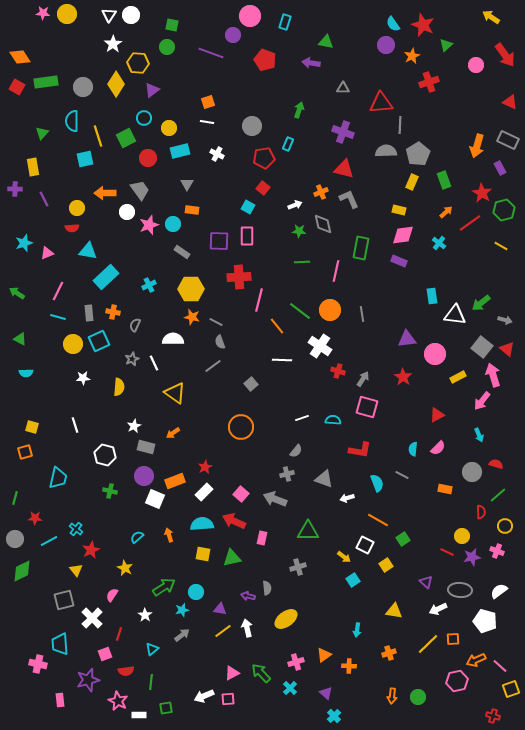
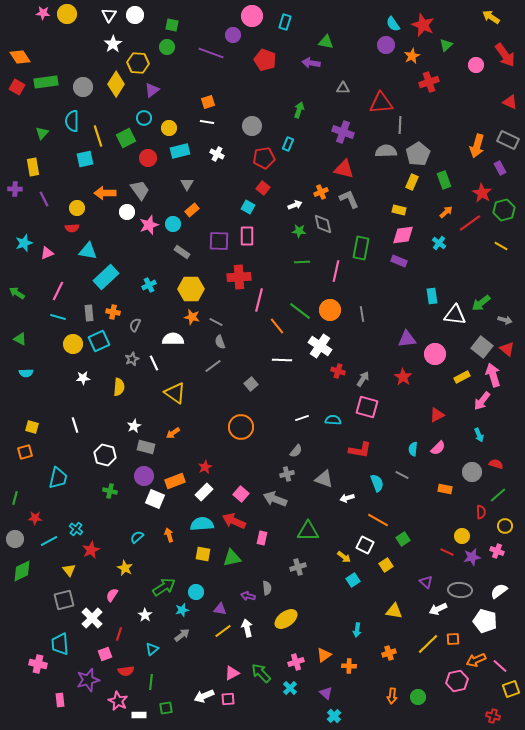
white circle at (131, 15): moved 4 px right
pink circle at (250, 16): moved 2 px right
orange rectangle at (192, 210): rotated 48 degrees counterclockwise
yellow rectangle at (458, 377): moved 4 px right
yellow triangle at (76, 570): moved 7 px left
